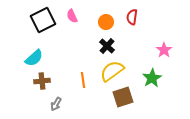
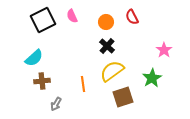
red semicircle: rotated 35 degrees counterclockwise
orange line: moved 4 px down
